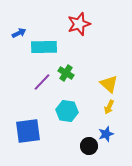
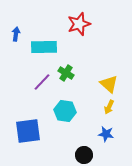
blue arrow: moved 3 px left, 1 px down; rotated 56 degrees counterclockwise
cyan hexagon: moved 2 px left
blue star: rotated 28 degrees clockwise
black circle: moved 5 px left, 9 px down
